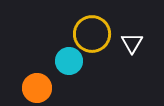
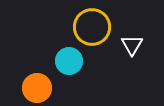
yellow circle: moved 7 px up
white triangle: moved 2 px down
